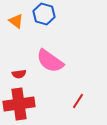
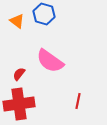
orange triangle: moved 1 px right
red semicircle: rotated 136 degrees clockwise
red line: rotated 21 degrees counterclockwise
